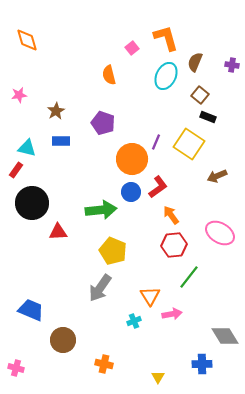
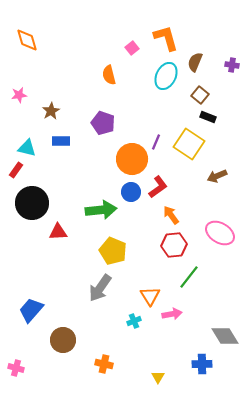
brown star: moved 5 px left
blue trapezoid: rotated 72 degrees counterclockwise
